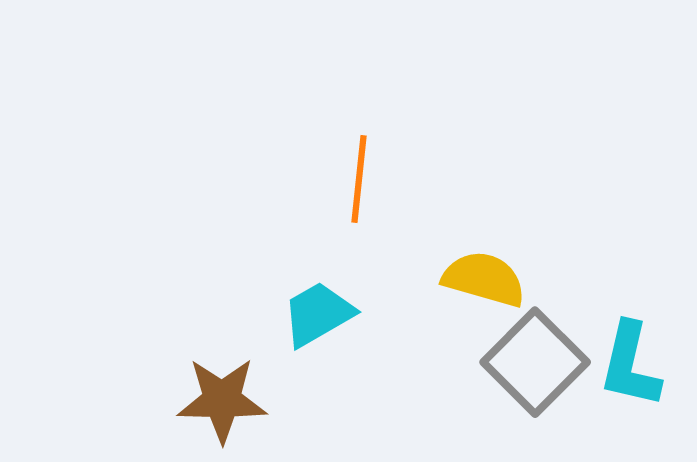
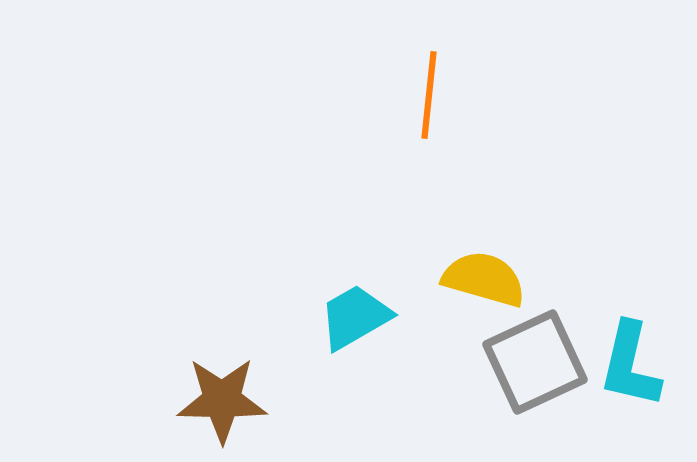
orange line: moved 70 px right, 84 px up
cyan trapezoid: moved 37 px right, 3 px down
gray square: rotated 20 degrees clockwise
